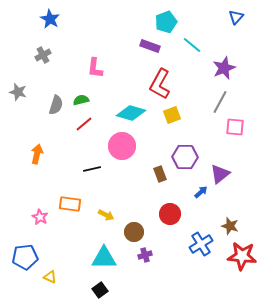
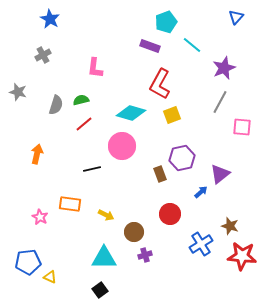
pink square: moved 7 px right
purple hexagon: moved 3 px left, 1 px down; rotated 15 degrees counterclockwise
blue pentagon: moved 3 px right, 5 px down
